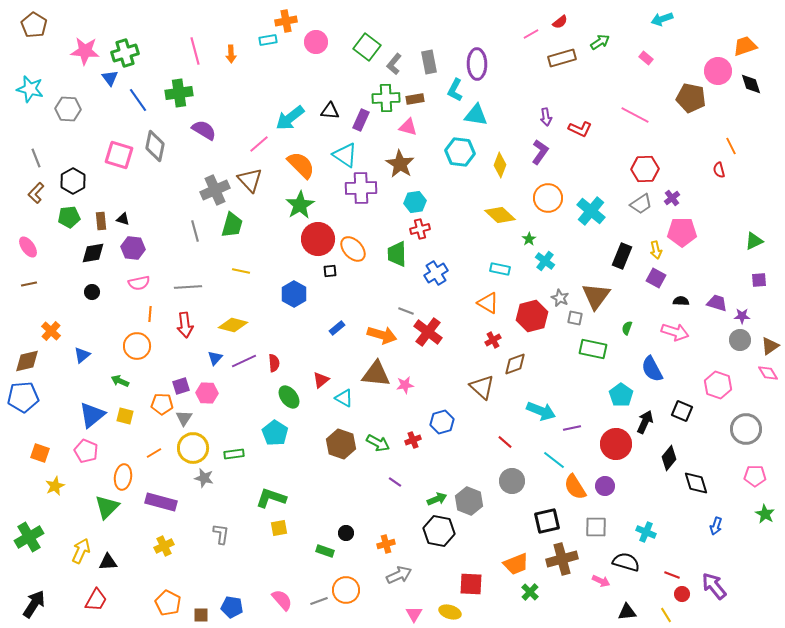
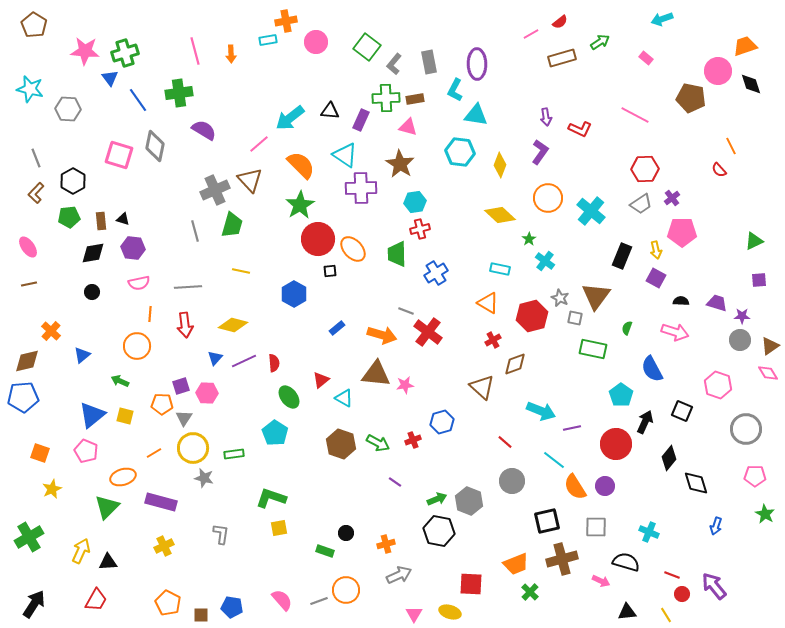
red semicircle at (719, 170): rotated 28 degrees counterclockwise
orange ellipse at (123, 477): rotated 65 degrees clockwise
yellow star at (55, 486): moved 3 px left, 3 px down
cyan cross at (646, 532): moved 3 px right
